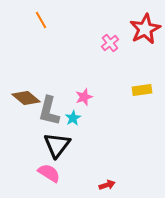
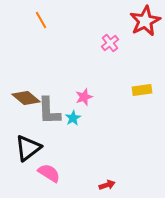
red star: moved 8 px up
gray L-shape: rotated 16 degrees counterclockwise
black triangle: moved 29 px left, 3 px down; rotated 16 degrees clockwise
